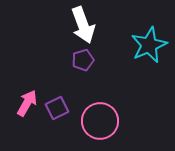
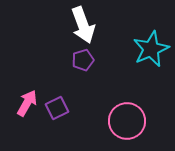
cyan star: moved 2 px right, 4 px down
pink circle: moved 27 px right
